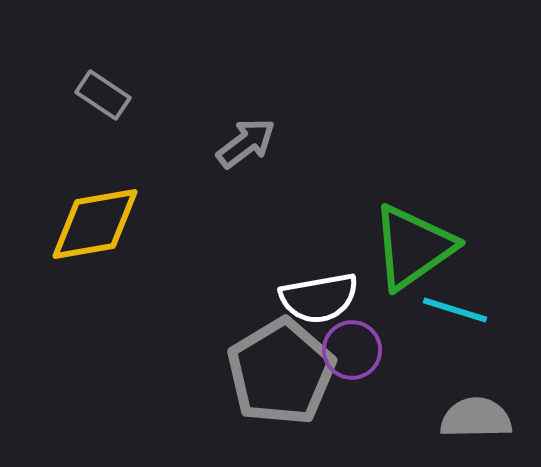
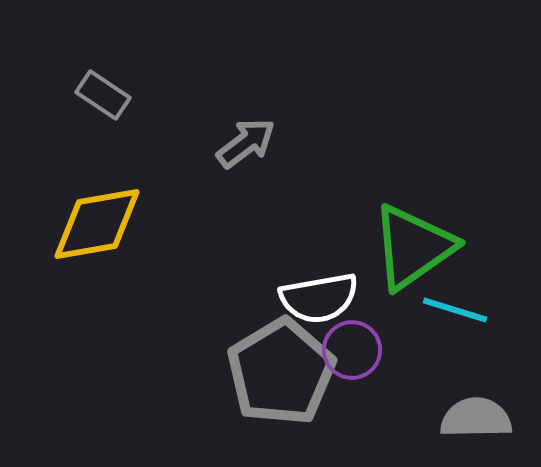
yellow diamond: moved 2 px right
